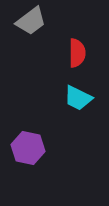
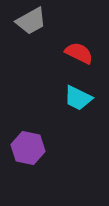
gray trapezoid: rotated 8 degrees clockwise
red semicircle: moved 2 px right; rotated 64 degrees counterclockwise
